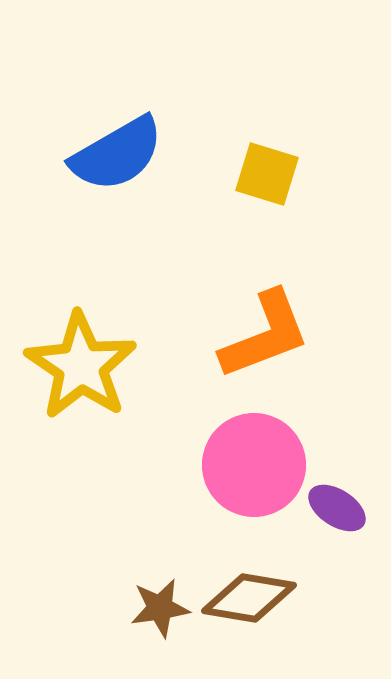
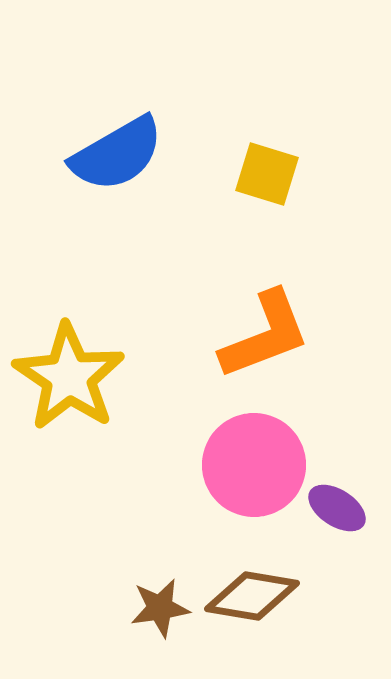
yellow star: moved 12 px left, 11 px down
brown diamond: moved 3 px right, 2 px up
